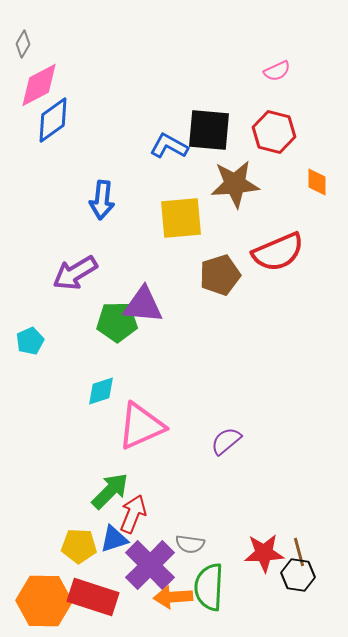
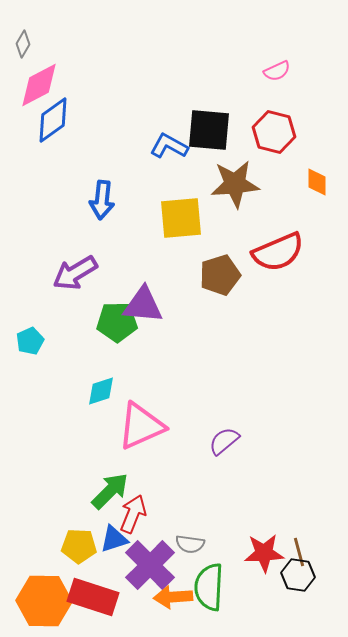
purple semicircle: moved 2 px left
